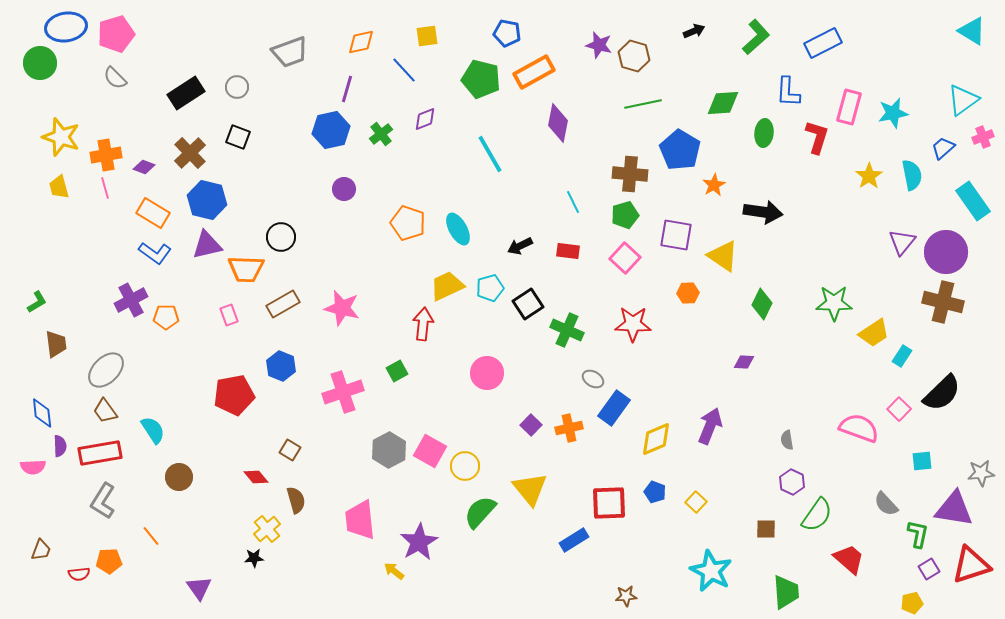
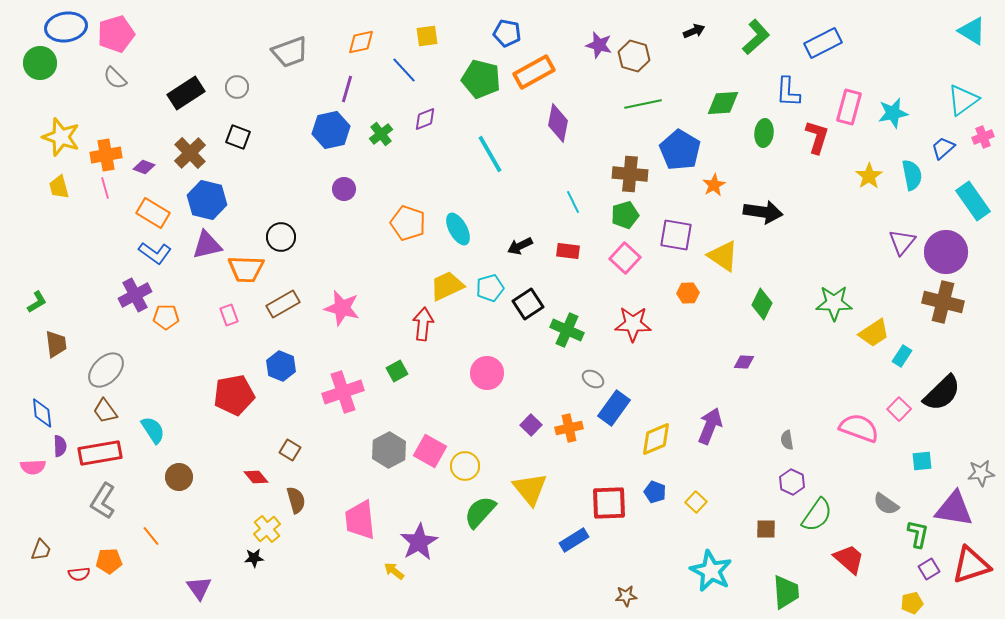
purple cross at (131, 300): moved 4 px right, 5 px up
gray semicircle at (886, 504): rotated 12 degrees counterclockwise
